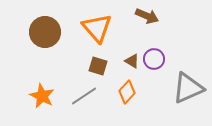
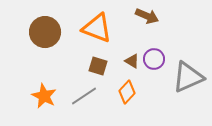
orange triangle: rotated 28 degrees counterclockwise
gray triangle: moved 11 px up
orange star: moved 2 px right
